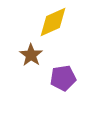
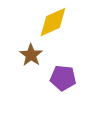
purple pentagon: rotated 15 degrees clockwise
